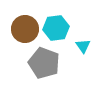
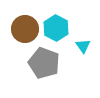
cyan hexagon: rotated 25 degrees counterclockwise
